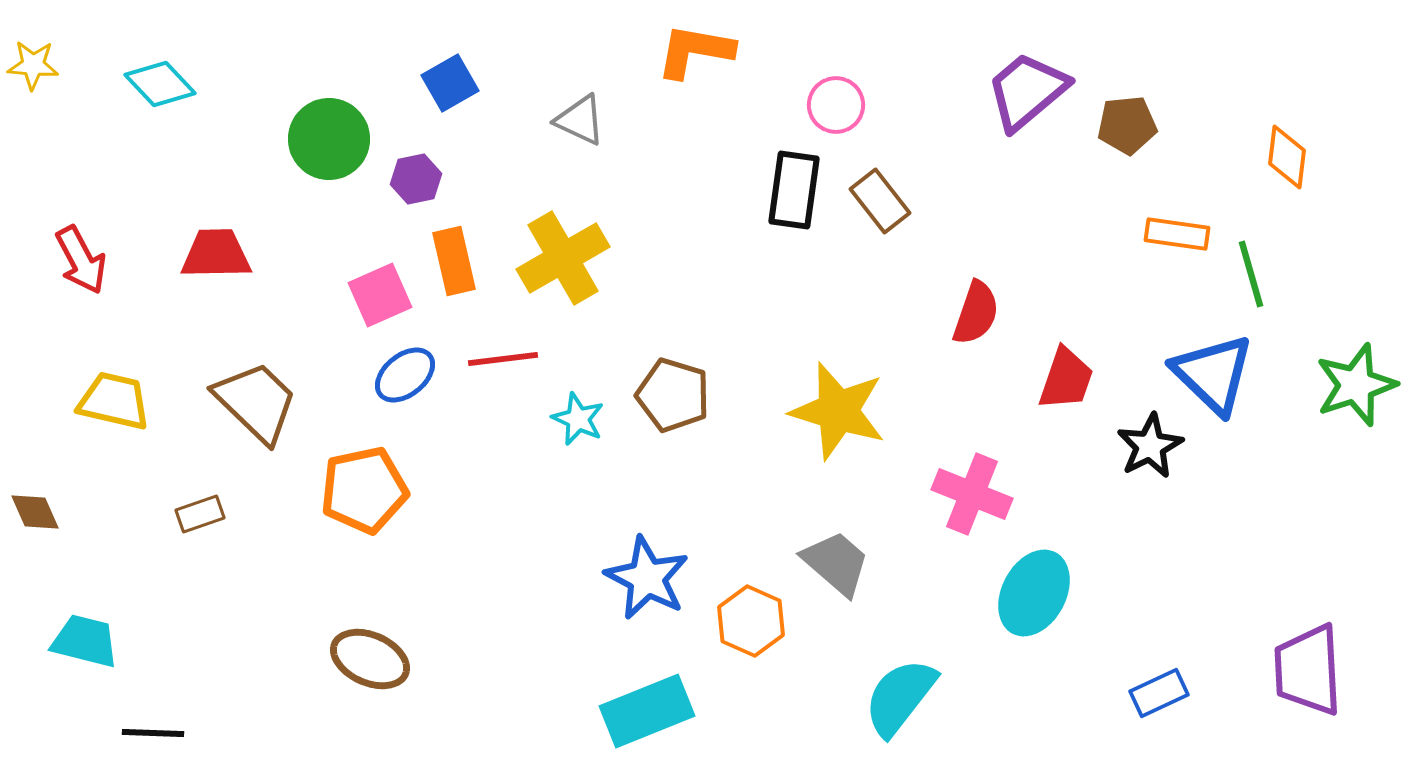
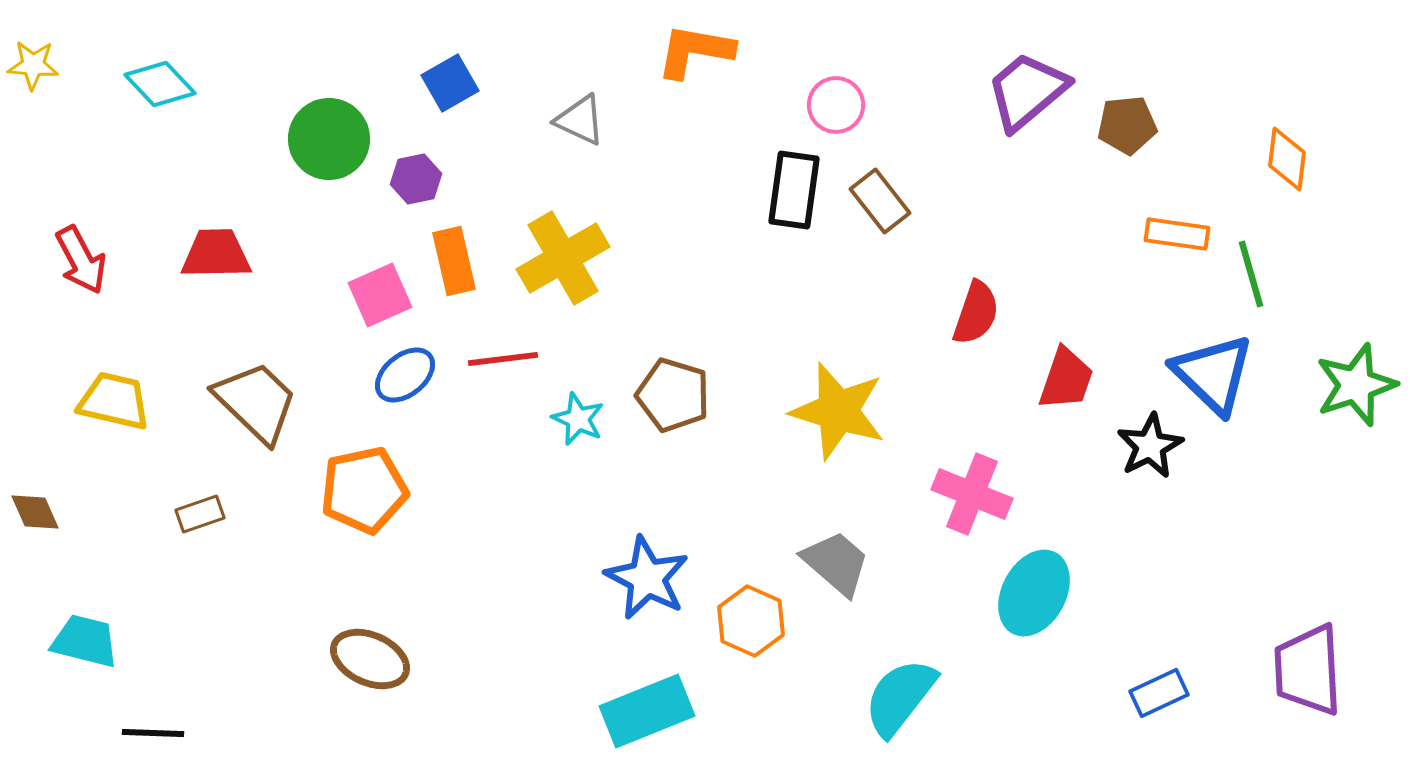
orange diamond at (1287, 157): moved 2 px down
